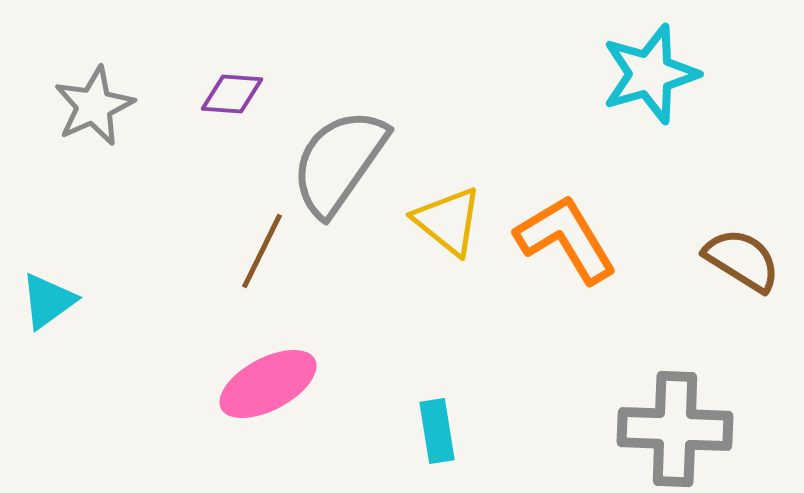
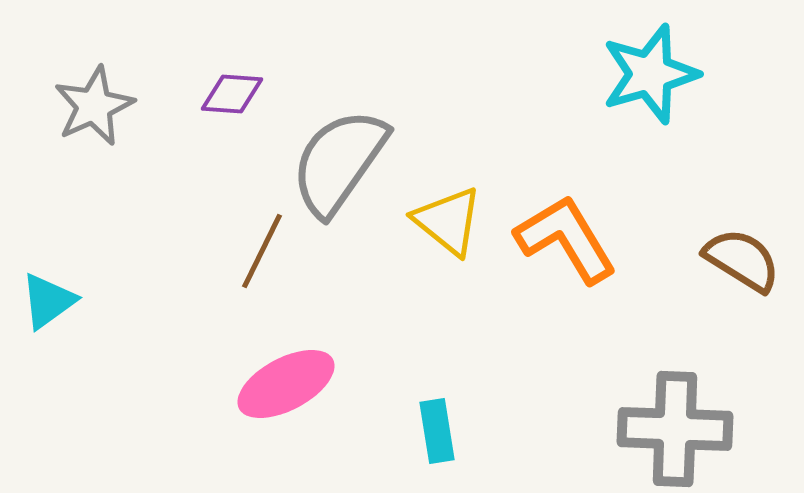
pink ellipse: moved 18 px right
